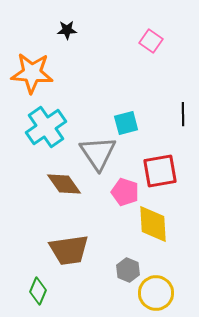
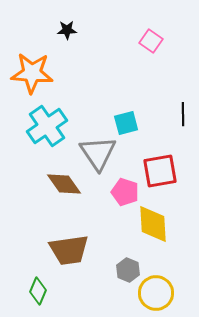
cyan cross: moved 1 px right, 1 px up
